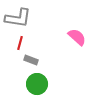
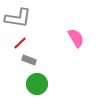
pink semicircle: moved 1 px left, 1 px down; rotated 18 degrees clockwise
red line: rotated 32 degrees clockwise
gray rectangle: moved 2 px left
